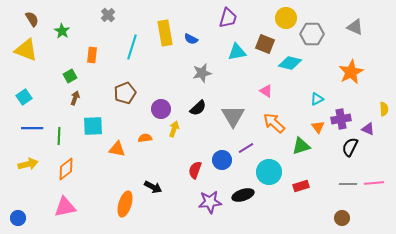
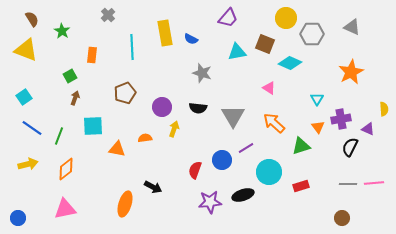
purple trapezoid at (228, 18): rotated 25 degrees clockwise
gray triangle at (355, 27): moved 3 px left
cyan line at (132, 47): rotated 20 degrees counterclockwise
cyan diamond at (290, 63): rotated 10 degrees clockwise
gray star at (202, 73): rotated 30 degrees clockwise
pink triangle at (266, 91): moved 3 px right, 3 px up
cyan triangle at (317, 99): rotated 32 degrees counterclockwise
black semicircle at (198, 108): rotated 48 degrees clockwise
purple circle at (161, 109): moved 1 px right, 2 px up
blue line at (32, 128): rotated 35 degrees clockwise
green line at (59, 136): rotated 18 degrees clockwise
pink triangle at (65, 207): moved 2 px down
